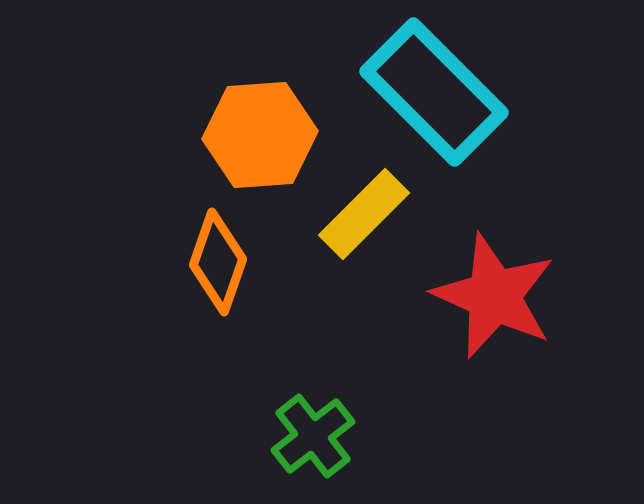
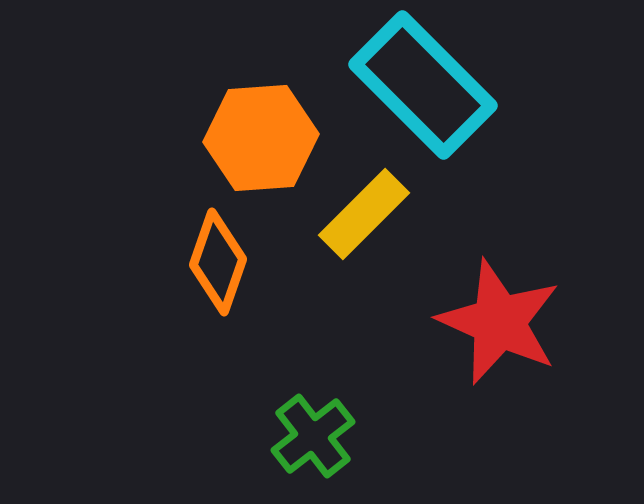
cyan rectangle: moved 11 px left, 7 px up
orange hexagon: moved 1 px right, 3 px down
red star: moved 5 px right, 26 px down
